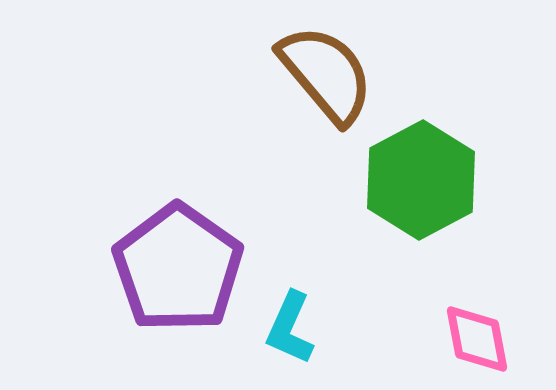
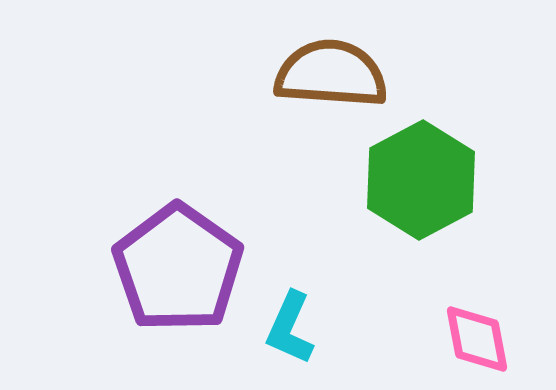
brown semicircle: moved 5 px right; rotated 46 degrees counterclockwise
